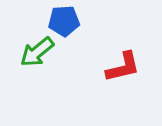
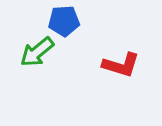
red L-shape: moved 2 px left, 2 px up; rotated 30 degrees clockwise
